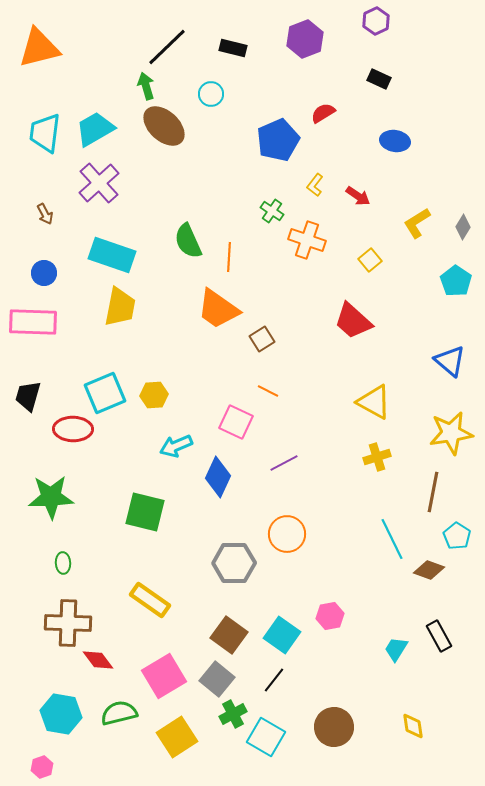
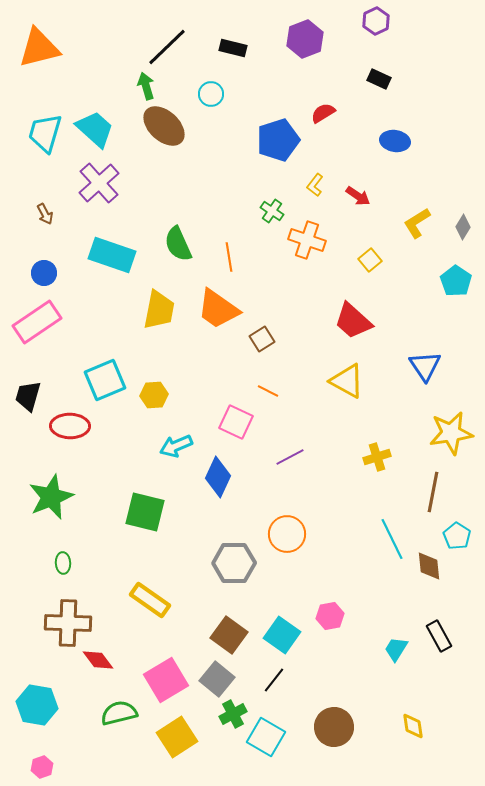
cyan trapezoid at (95, 129): rotated 72 degrees clockwise
cyan trapezoid at (45, 133): rotated 9 degrees clockwise
blue pentagon at (278, 140): rotated 6 degrees clockwise
green semicircle at (188, 241): moved 10 px left, 3 px down
orange line at (229, 257): rotated 12 degrees counterclockwise
yellow trapezoid at (120, 307): moved 39 px right, 3 px down
pink rectangle at (33, 322): moved 4 px right; rotated 36 degrees counterclockwise
blue triangle at (450, 361): moved 25 px left, 5 px down; rotated 16 degrees clockwise
cyan square at (105, 393): moved 13 px up
yellow triangle at (374, 402): moved 27 px left, 21 px up
red ellipse at (73, 429): moved 3 px left, 3 px up
purple line at (284, 463): moved 6 px right, 6 px up
green star at (51, 497): rotated 21 degrees counterclockwise
brown diamond at (429, 570): moved 4 px up; rotated 64 degrees clockwise
pink square at (164, 676): moved 2 px right, 4 px down
cyan hexagon at (61, 714): moved 24 px left, 9 px up
